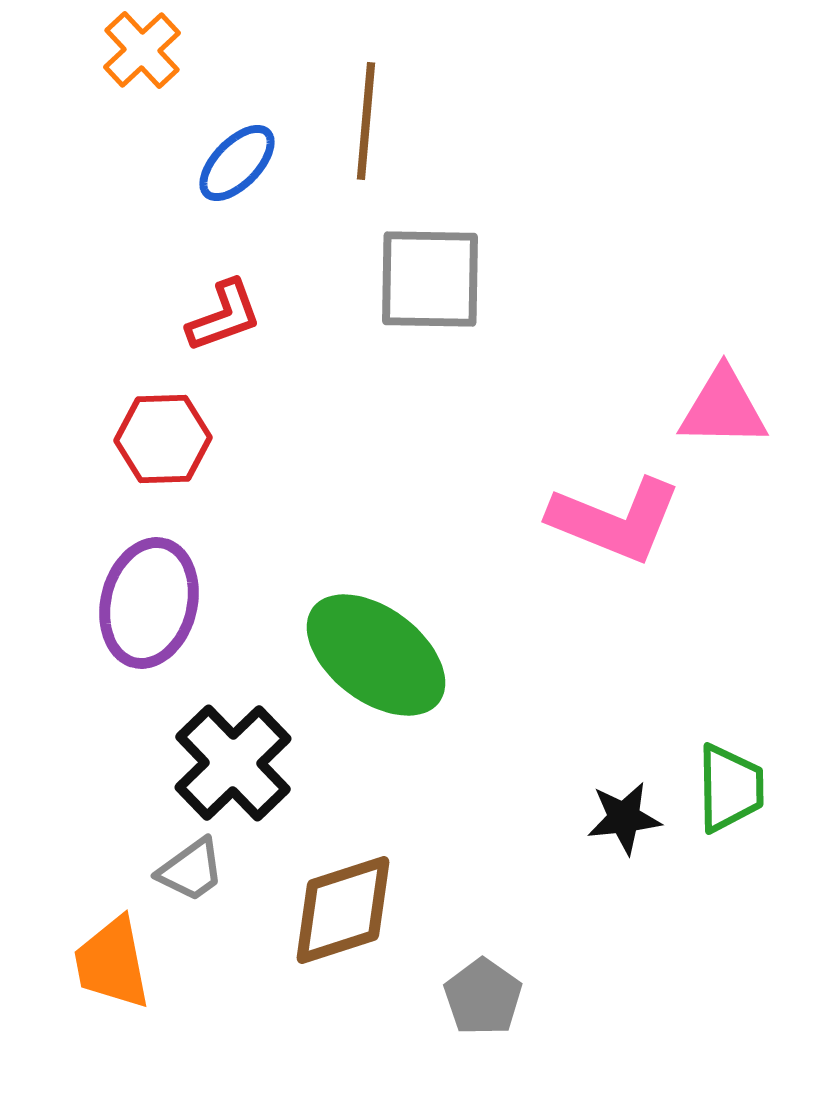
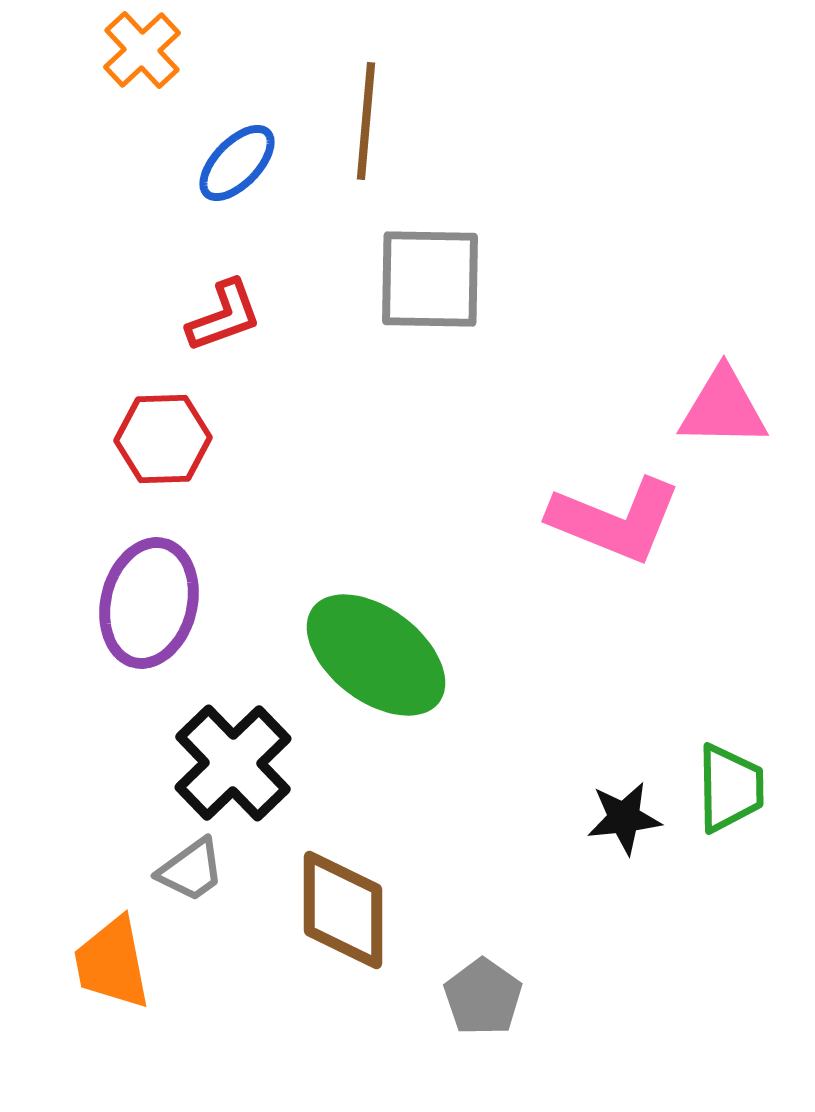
brown diamond: rotated 72 degrees counterclockwise
